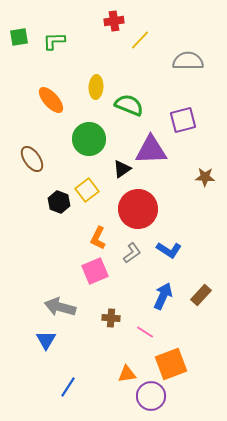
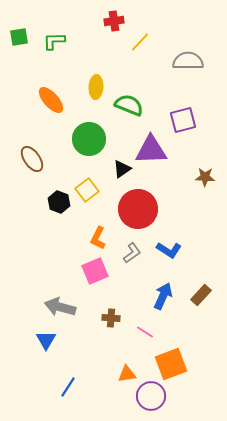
yellow line: moved 2 px down
